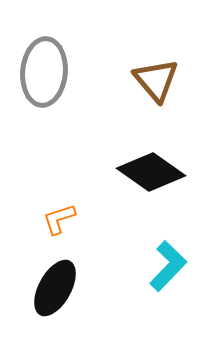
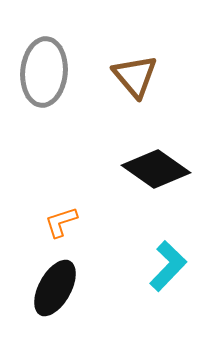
brown triangle: moved 21 px left, 4 px up
black diamond: moved 5 px right, 3 px up
orange L-shape: moved 2 px right, 3 px down
